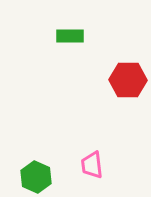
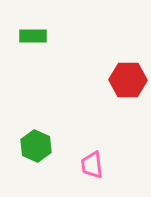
green rectangle: moved 37 px left
green hexagon: moved 31 px up
